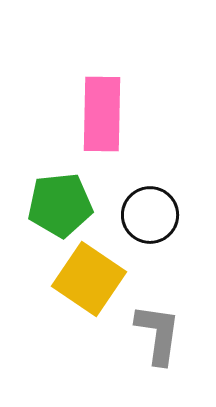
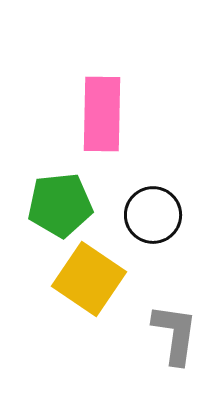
black circle: moved 3 px right
gray L-shape: moved 17 px right
